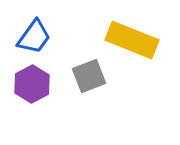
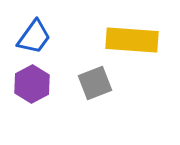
yellow rectangle: rotated 18 degrees counterclockwise
gray square: moved 6 px right, 7 px down
